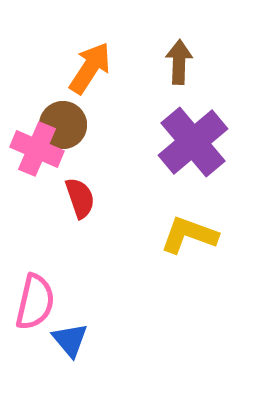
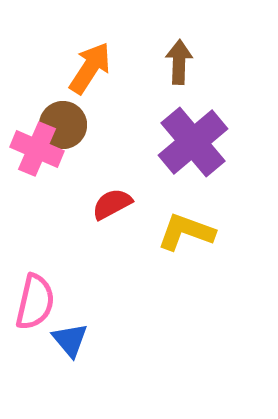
red semicircle: moved 32 px right, 6 px down; rotated 99 degrees counterclockwise
yellow L-shape: moved 3 px left, 3 px up
